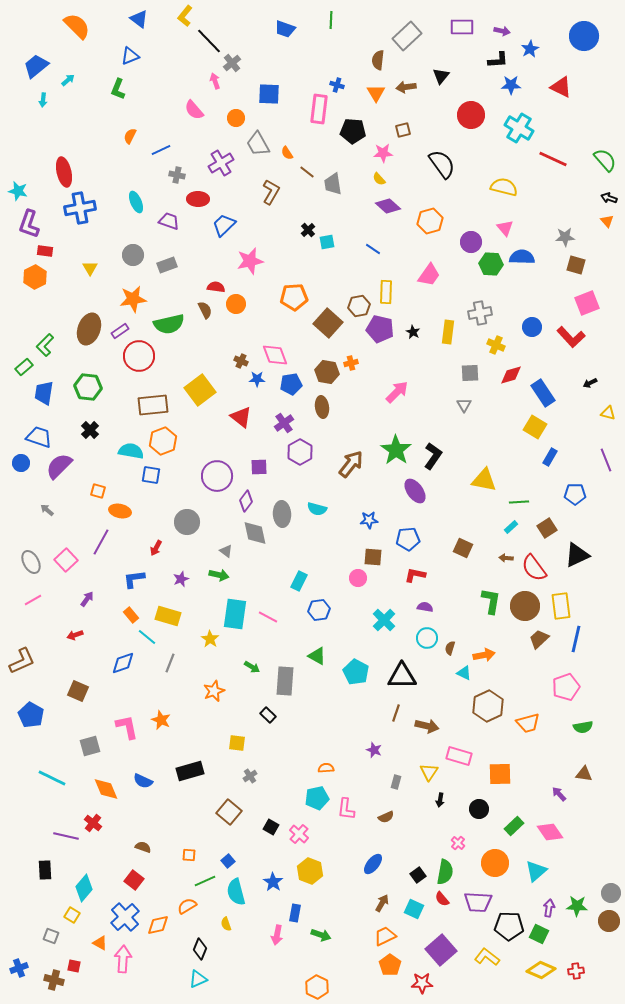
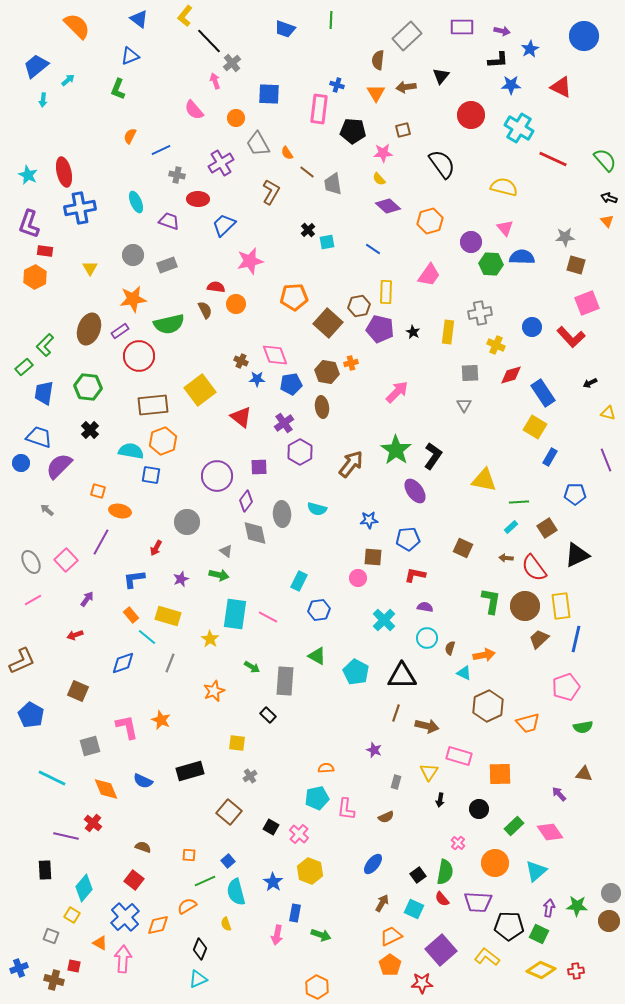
cyan star at (18, 191): moved 10 px right, 16 px up; rotated 12 degrees clockwise
orange trapezoid at (385, 936): moved 6 px right
